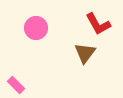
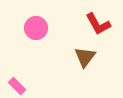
brown triangle: moved 4 px down
pink rectangle: moved 1 px right, 1 px down
